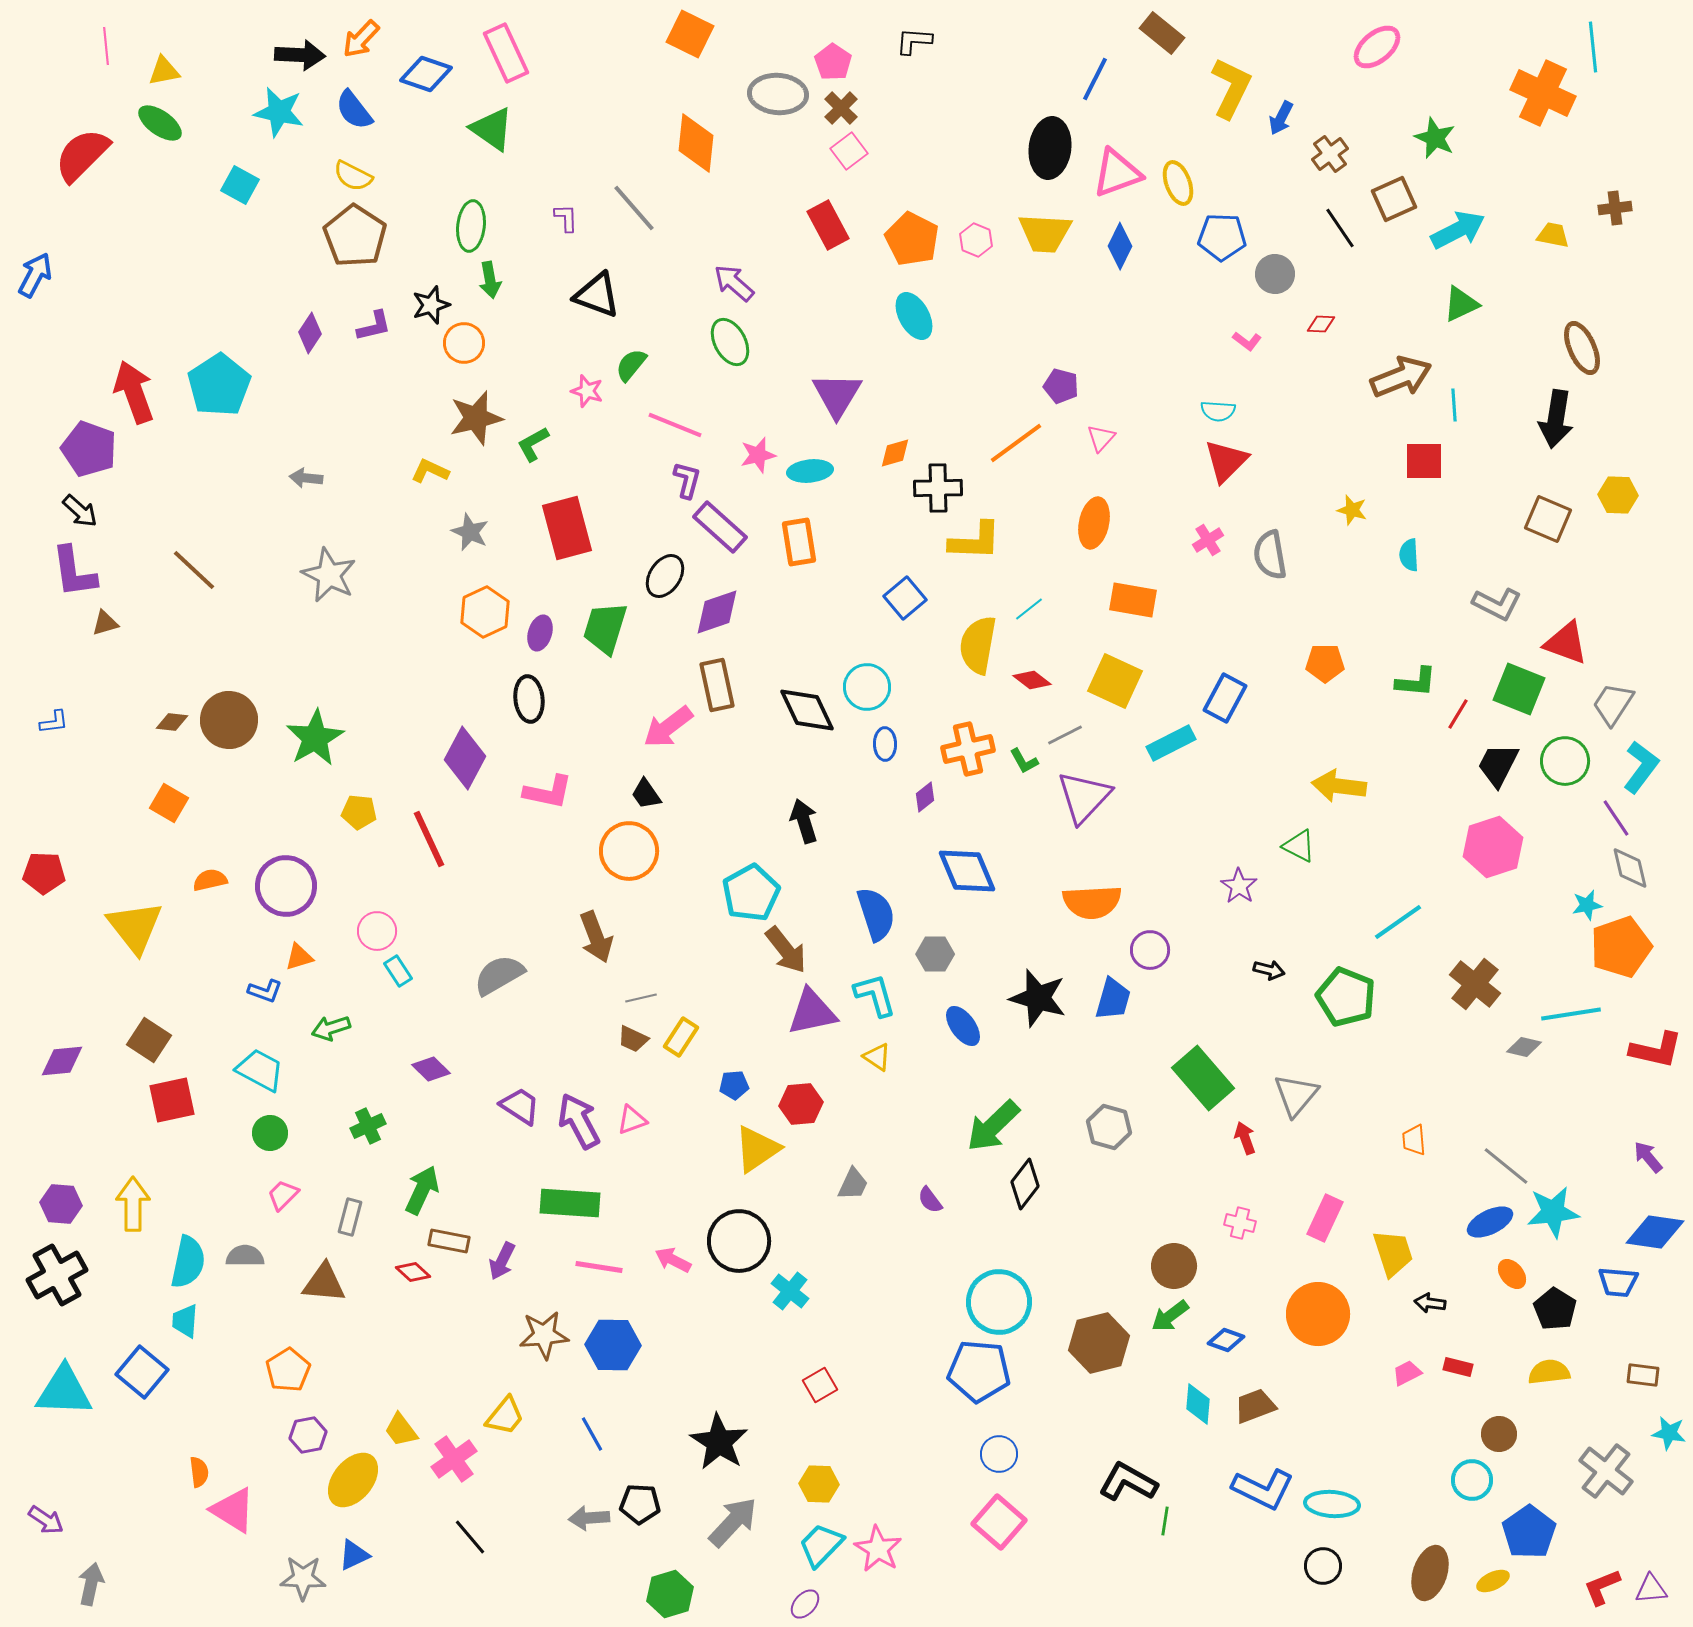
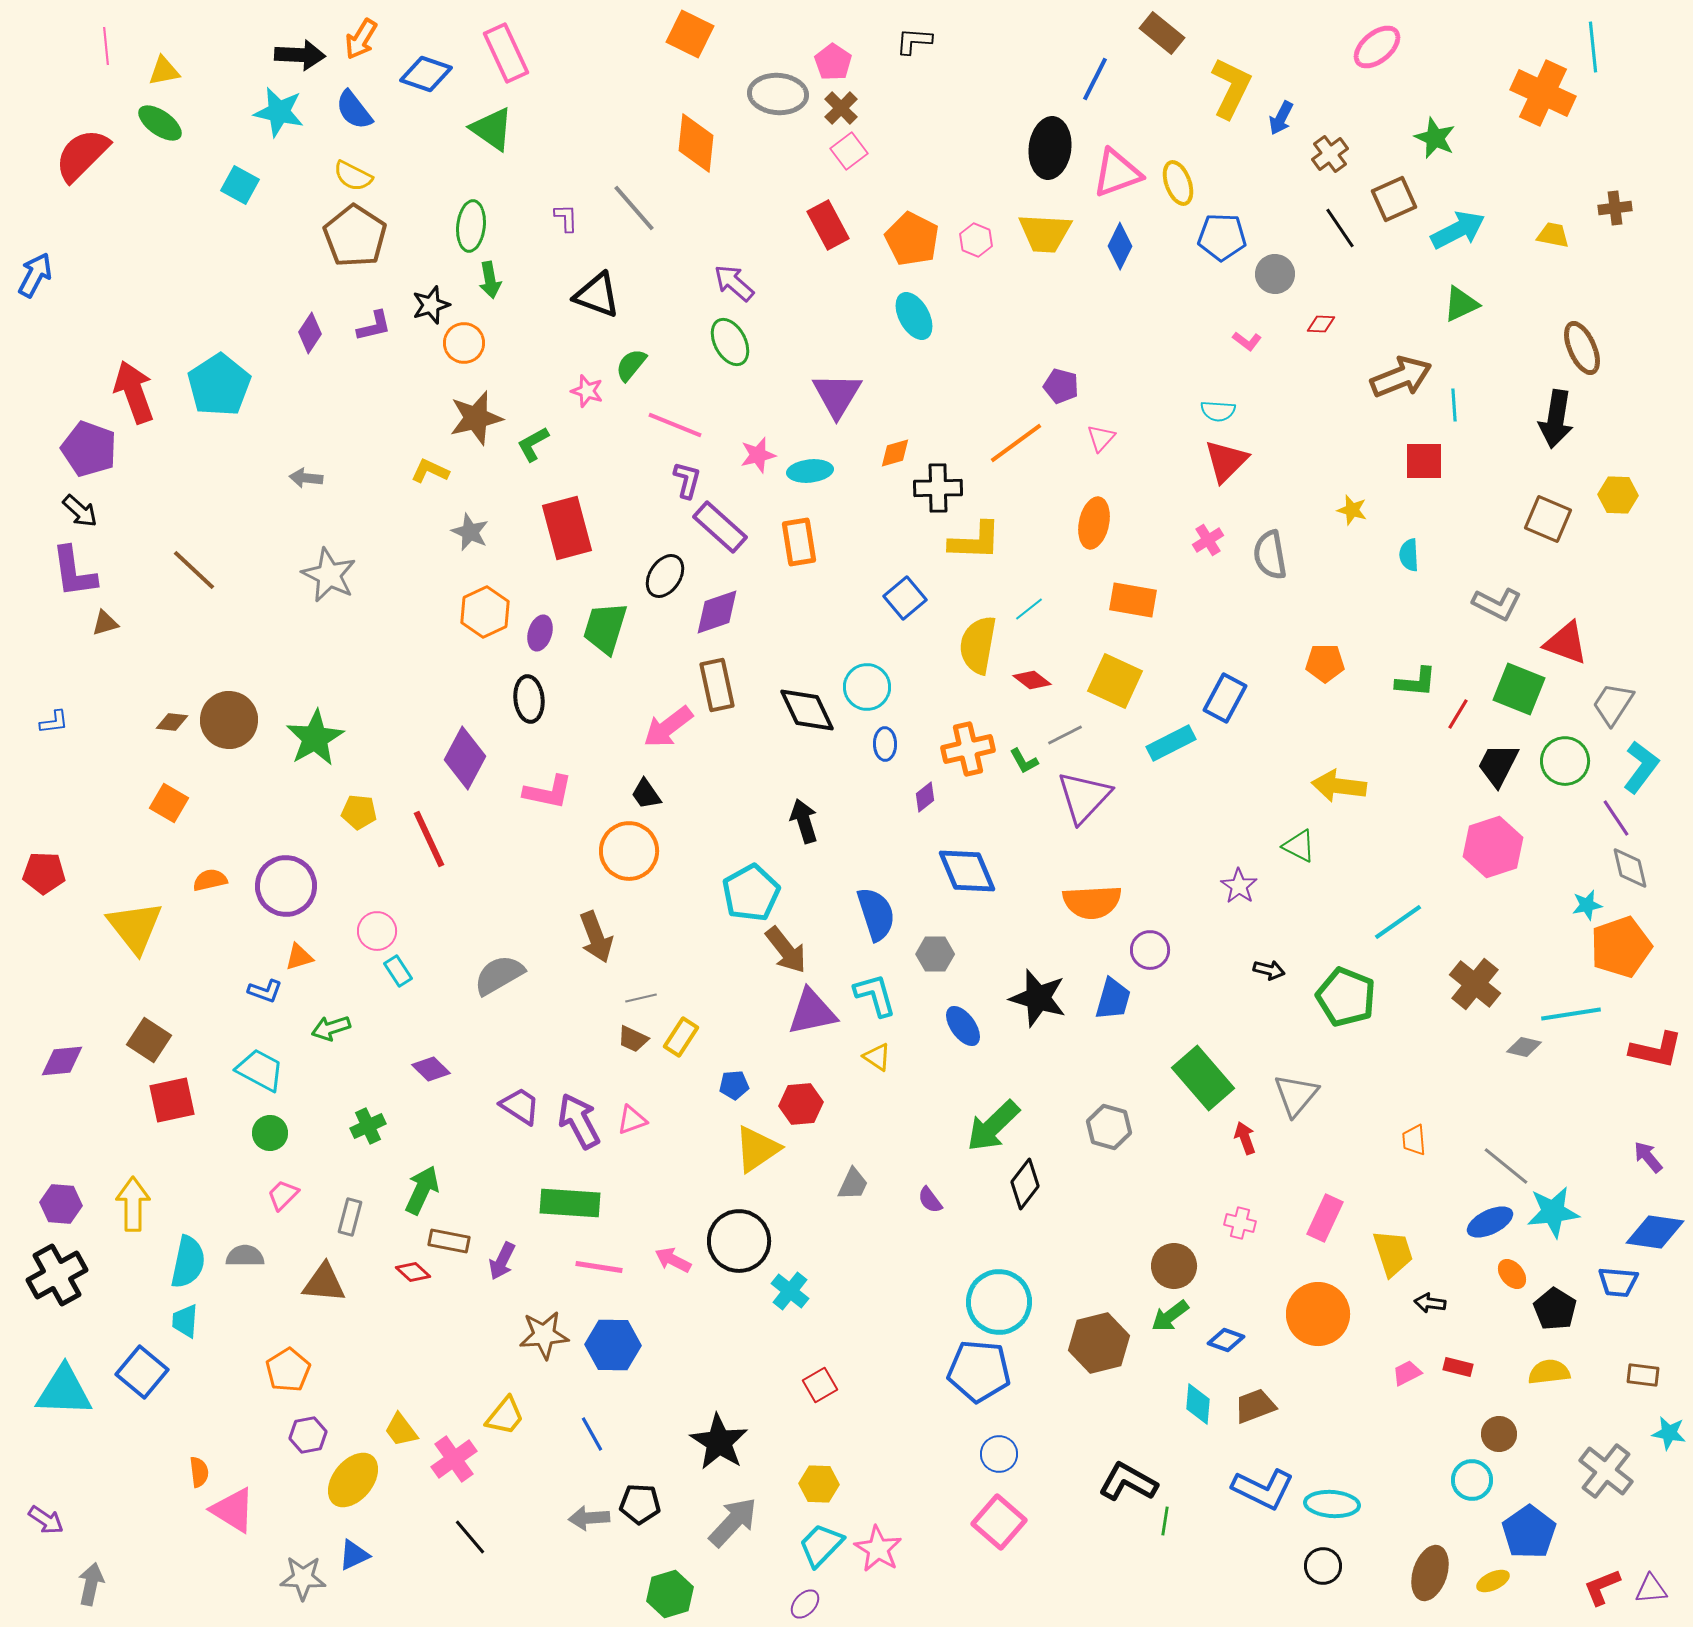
orange arrow at (361, 39): rotated 12 degrees counterclockwise
